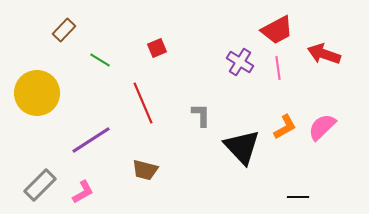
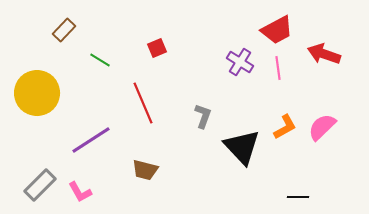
gray L-shape: moved 2 px right, 1 px down; rotated 20 degrees clockwise
pink L-shape: moved 3 px left; rotated 90 degrees clockwise
